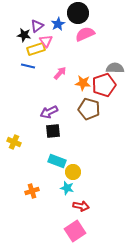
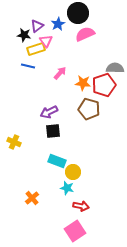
orange cross: moved 7 px down; rotated 24 degrees counterclockwise
